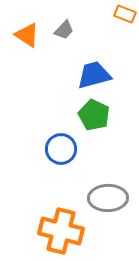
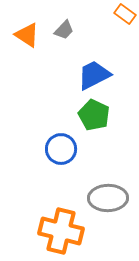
orange rectangle: rotated 15 degrees clockwise
blue trapezoid: rotated 12 degrees counterclockwise
